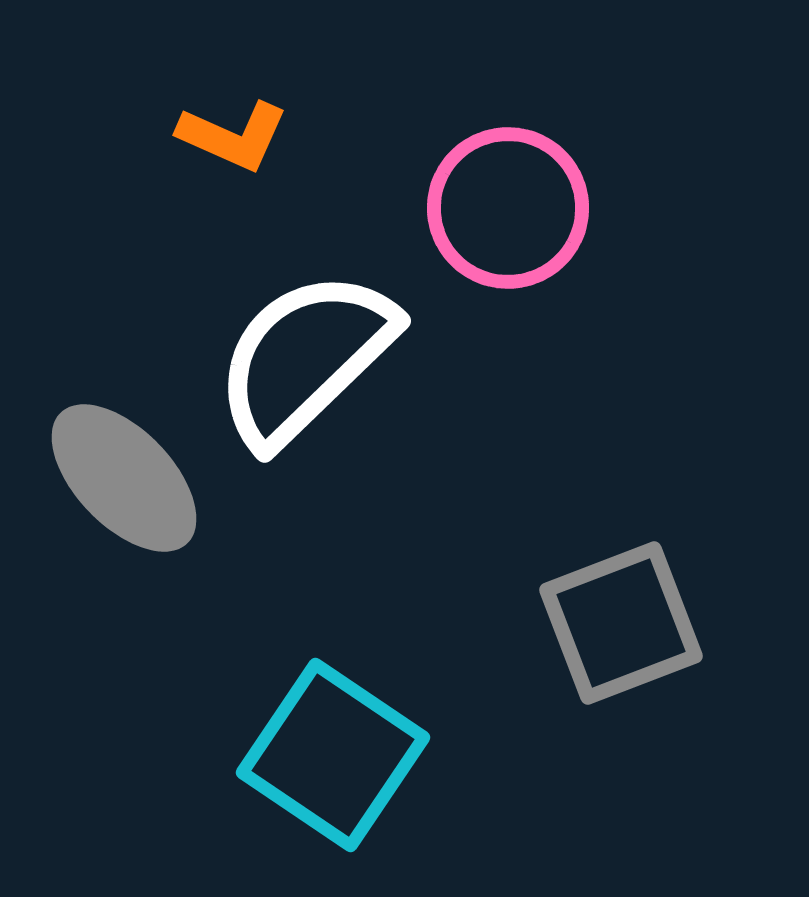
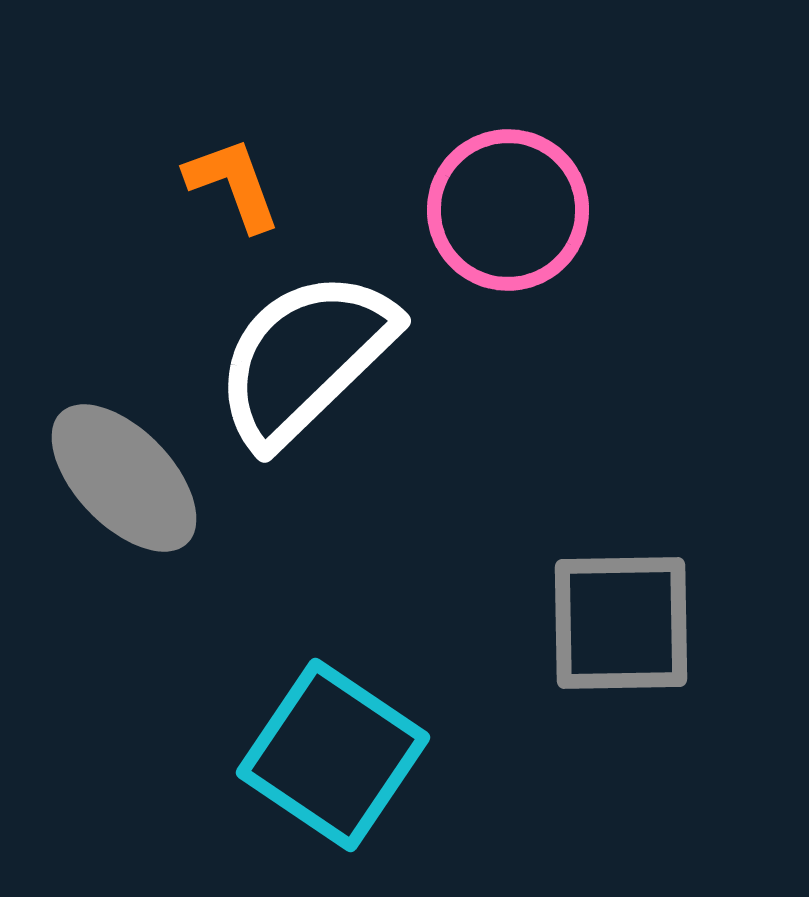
orange L-shape: moved 48 px down; rotated 134 degrees counterclockwise
pink circle: moved 2 px down
gray square: rotated 20 degrees clockwise
